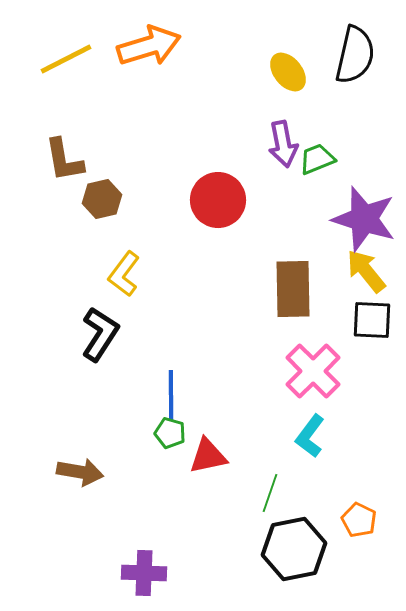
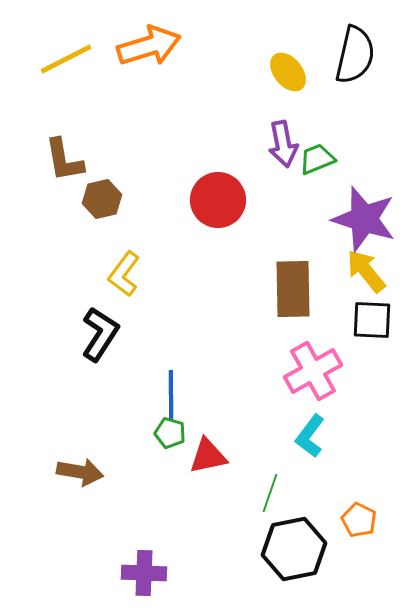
pink cross: rotated 16 degrees clockwise
